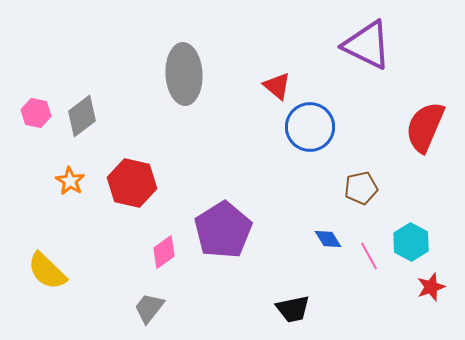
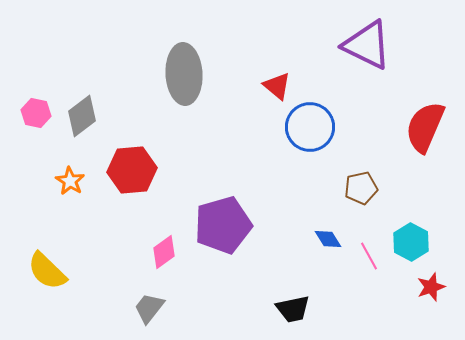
red hexagon: moved 13 px up; rotated 18 degrees counterclockwise
purple pentagon: moved 5 px up; rotated 16 degrees clockwise
